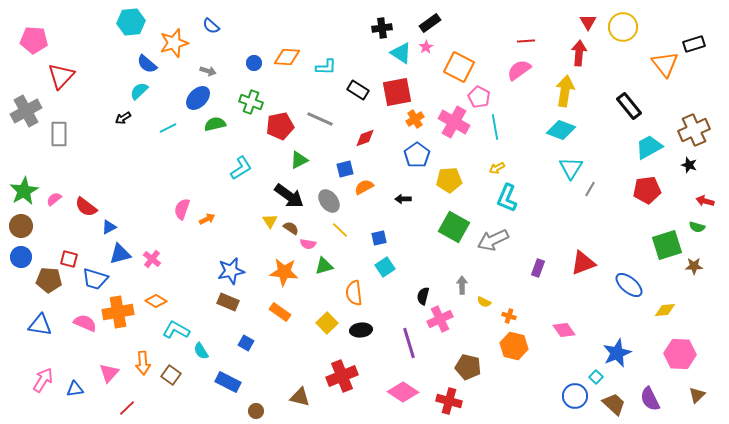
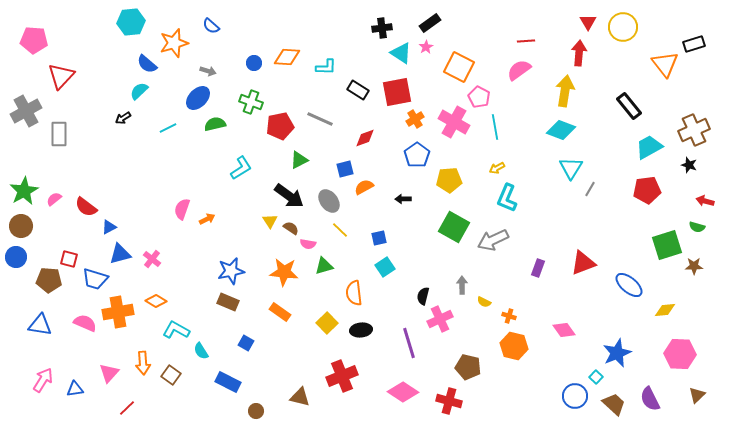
blue circle at (21, 257): moved 5 px left
